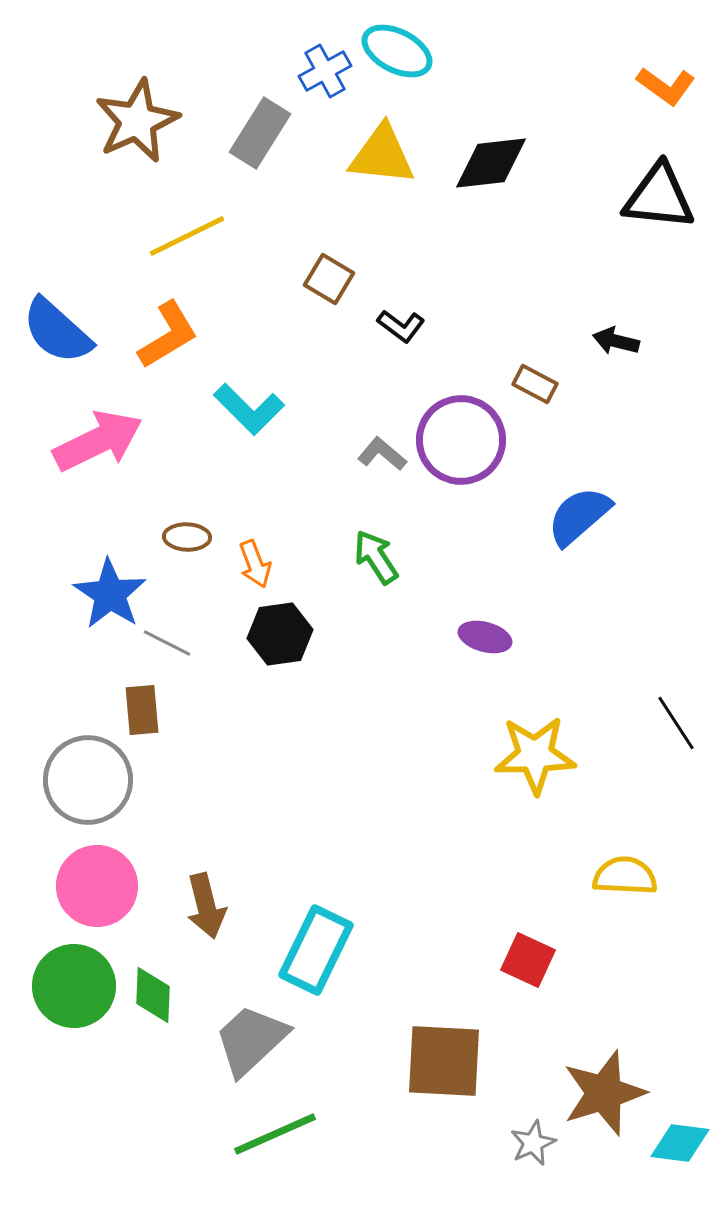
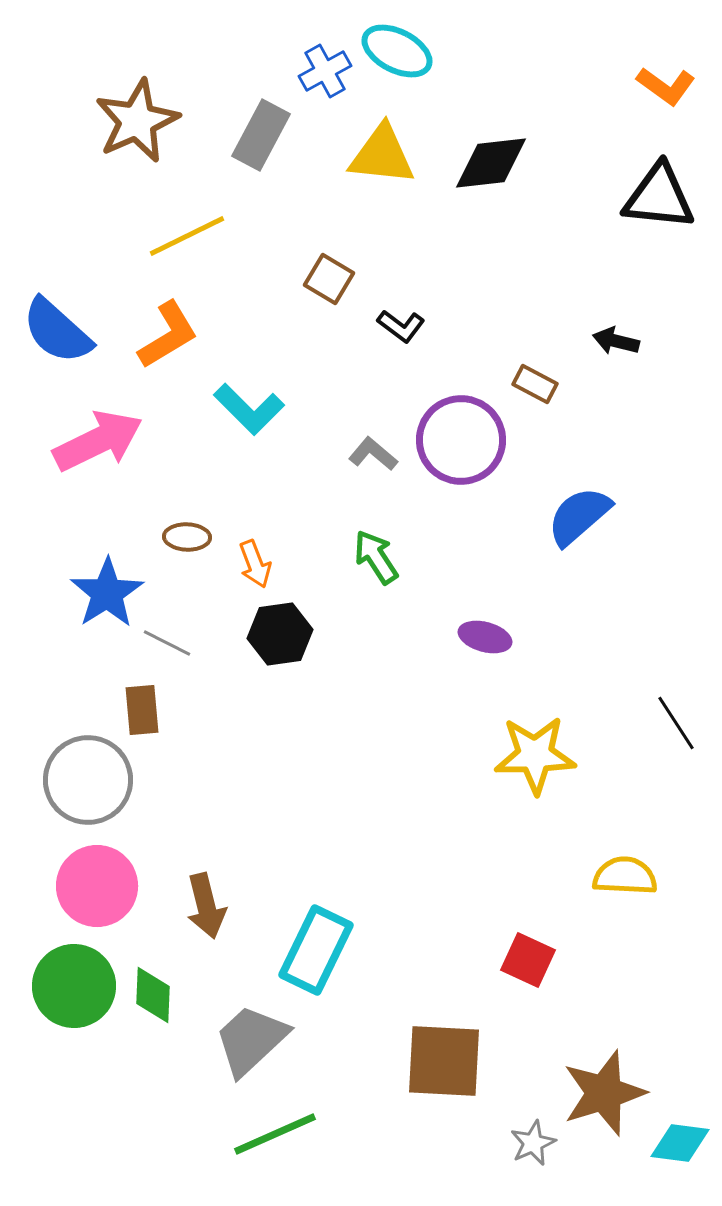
gray rectangle at (260, 133): moved 1 px right, 2 px down; rotated 4 degrees counterclockwise
gray L-shape at (382, 454): moved 9 px left
blue star at (110, 594): moved 3 px left, 1 px up; rotated 6 degrees clockwise
